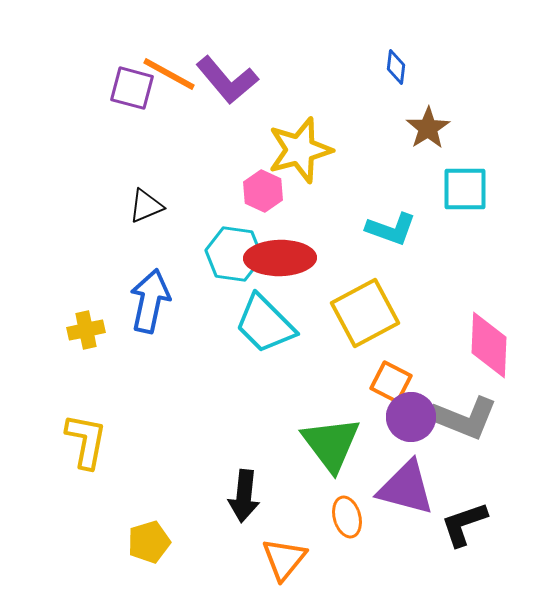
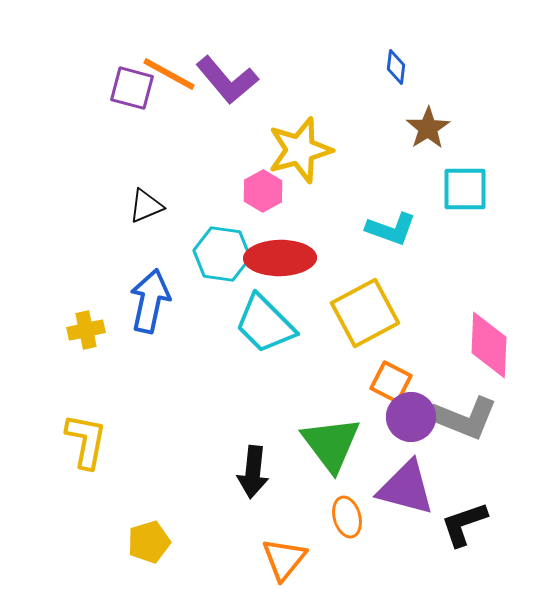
pink hexagon: rotated 6 degrees clockwise
cyan hexagon: moved 12 px left
black arrow: moved 9 px right, 24 px up
